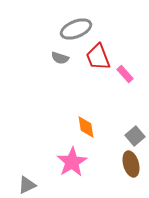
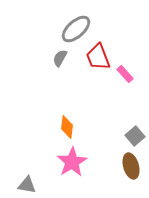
gray ellipse: rotated 20 degrees counterclockwise
gray semicircle: rotated 102 degrees clockwise
orange diamond: moved 19 px left; rotated 15 degrees clockwise
brown ellipse: moved 2 px down
gray triangle: rotated 36 degrees clockwise
